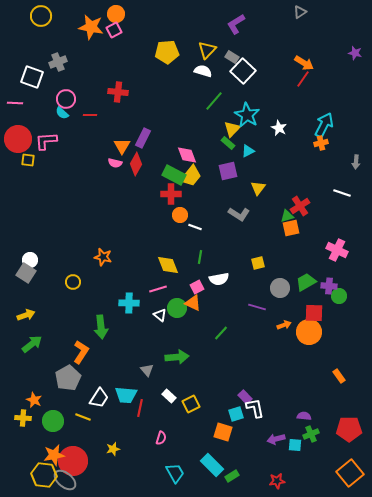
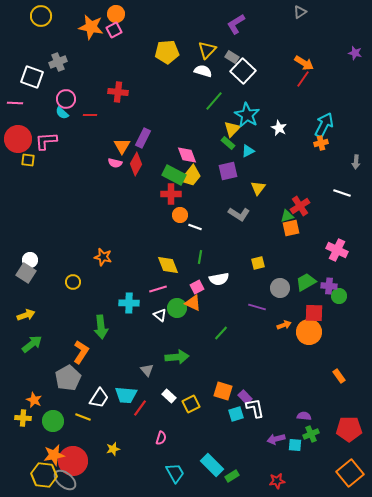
red line at (140, 408): rotated 24 degrees clockwise
orange square at (223, 432): moved 41 px up
